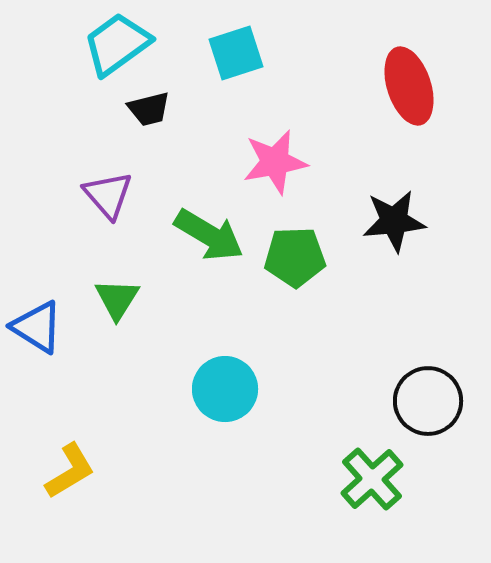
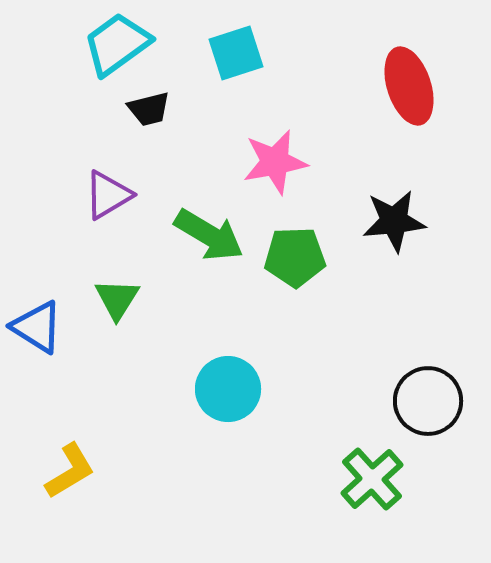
purple triangle: rotated 40 degrees clockwise
cyan circle: moved 3 px right
